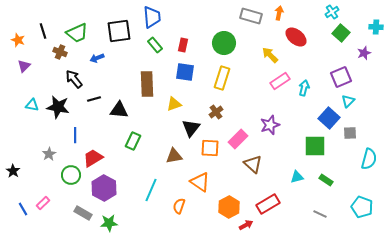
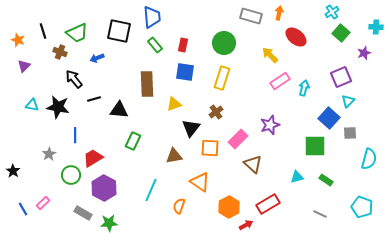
black square at (119, 31): rotated 20 degrees clockwise
